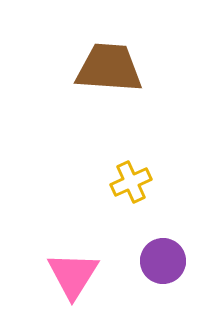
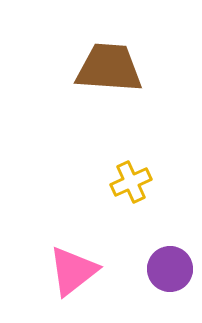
purple circle: moved 7 px right, 8 px down
pink triangle: moved 4 px up; rotated 20 degrees clockwise
